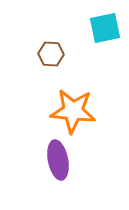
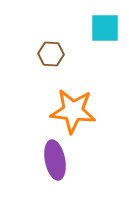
cyan square: rotated 12 degrees clockwise
purple ellipse: moved 3 px left
